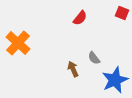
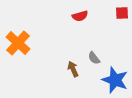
red square: rotated 24 degrees counterclockwise
red semicircle: moved 2 px up; rotated 35 degrees clockwise
blue star: rotated 28 degrees counterclockwise
